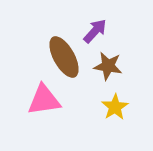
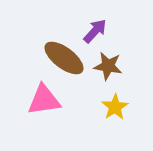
brown ellipse: moved 1 px down; rotated 24 degrees counterclockwise
